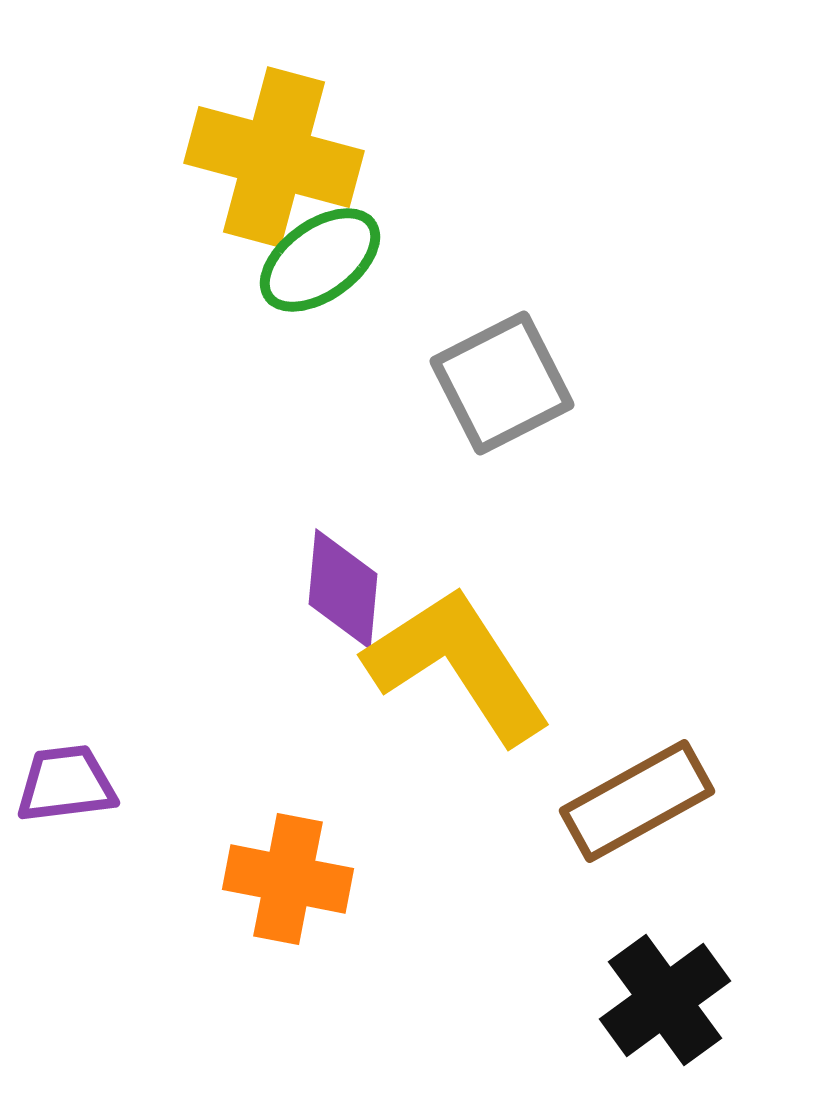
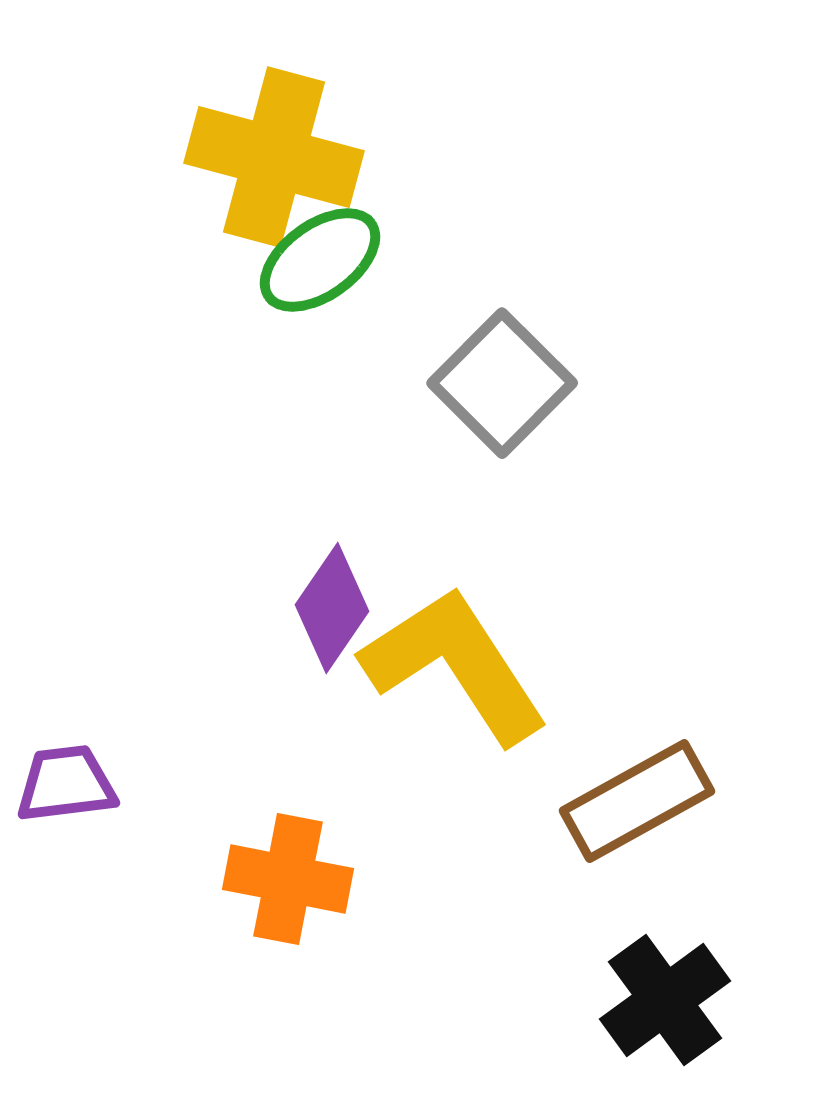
gray square: rotated 18 degrees counterclockwise
purple diamond: moved 11 px left, 19 px down; rotated 29 degrees clockwise
yellow L-shape: moved 3 px left
